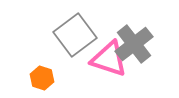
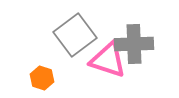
gray cross: rotated 36 degrees clockwise
pink triangle: moved 1 px left, 1 px down
